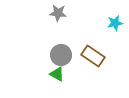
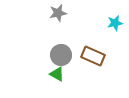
gray star: rotated 18 degrees counterclockwise
brown rectangle: rotated 10 degrees counterclockwise
